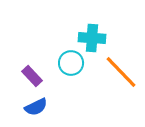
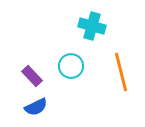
cyan cross: moved 12 px up; rotated 12 degrees clockwise
cyan circle: moved 3 px down
orange line: rotated 30 degrees clockwise
